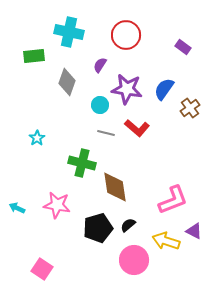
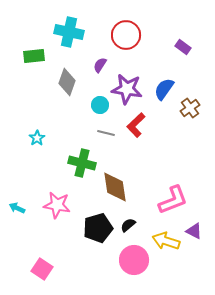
red L-shape: moved 1 px left, 3 px up; rotated 95 degrees clockwise
